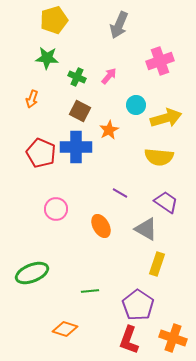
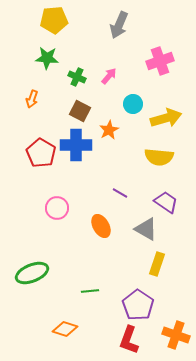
yellow pentagon: rotated 12 degrees clockwise
cyan circle: moved 3 px left, 1 px up
blue cross: moved 2 px up
red pentagon: rotated 8 degrees clockwise
pink circle: moved 1 px right, 1 px up
orange cross: moved 3 px right, 3 px up
